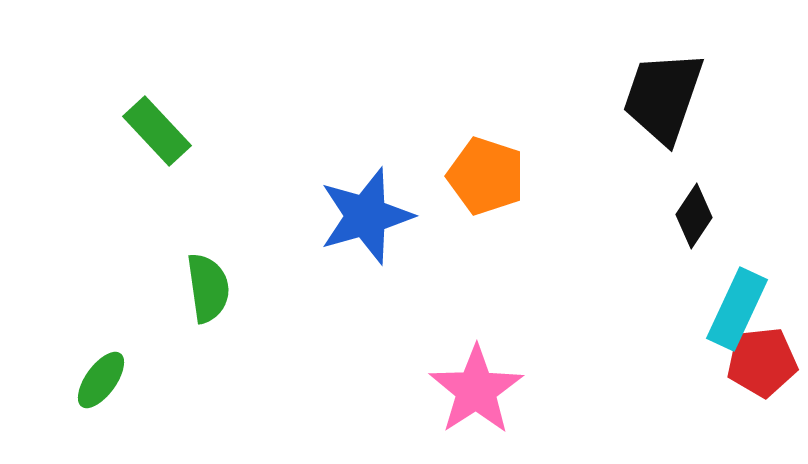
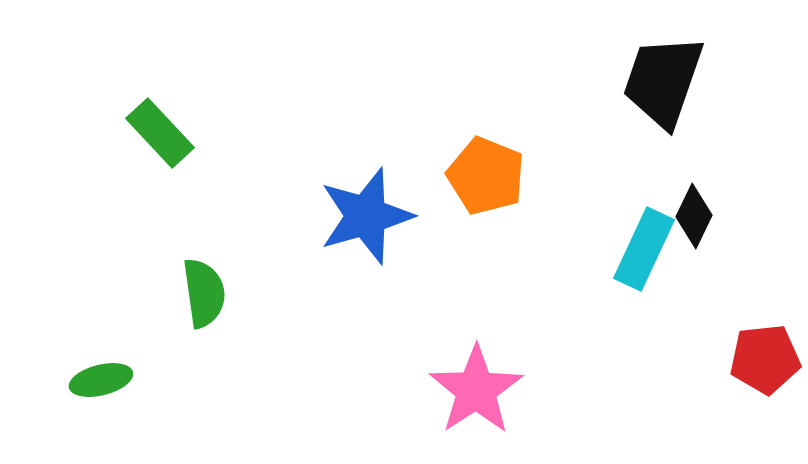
black trapezoid: moved 16 px up
green rectangle: moved 3 px right, 2 px down
orange pentagon: rotated 4 degrees clockwise
black diamond: rotated 8 degrees counterclockwise
green semicircle: moved 4 px left, 5 px down
cyan rectangle: moved 93 px left, 60 px up
red pentagon: moved 3 px right, 3 px up
green ellipse: rotated 40 degrees clockwise
